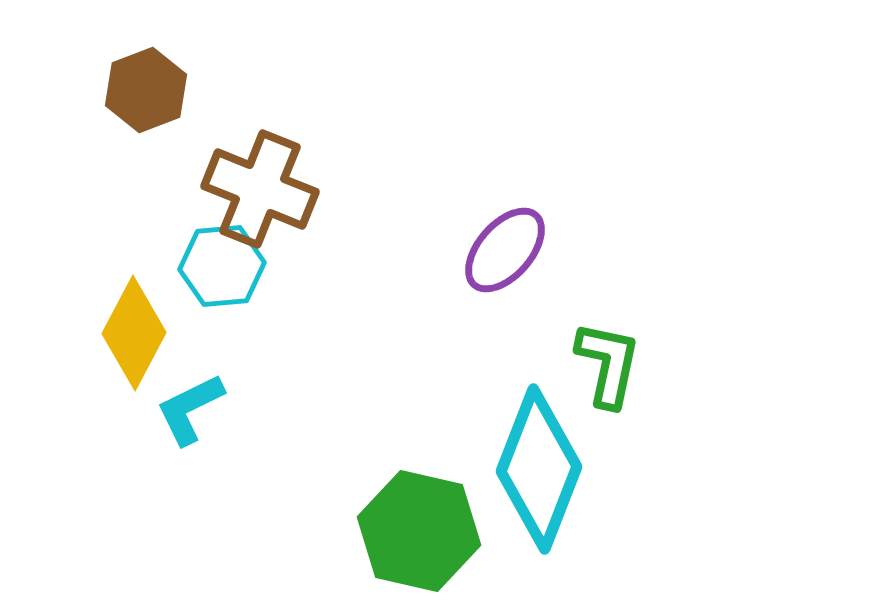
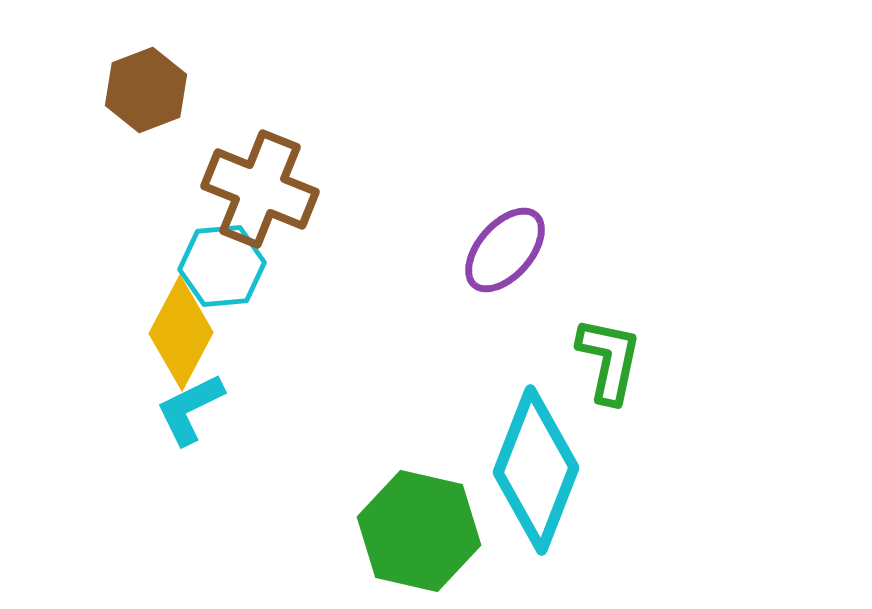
yellow diamond: moved 47 px right
green L-shape: moved 1 px right, 4 px up
cyan diamond: moved 3 px left, 1 px down
